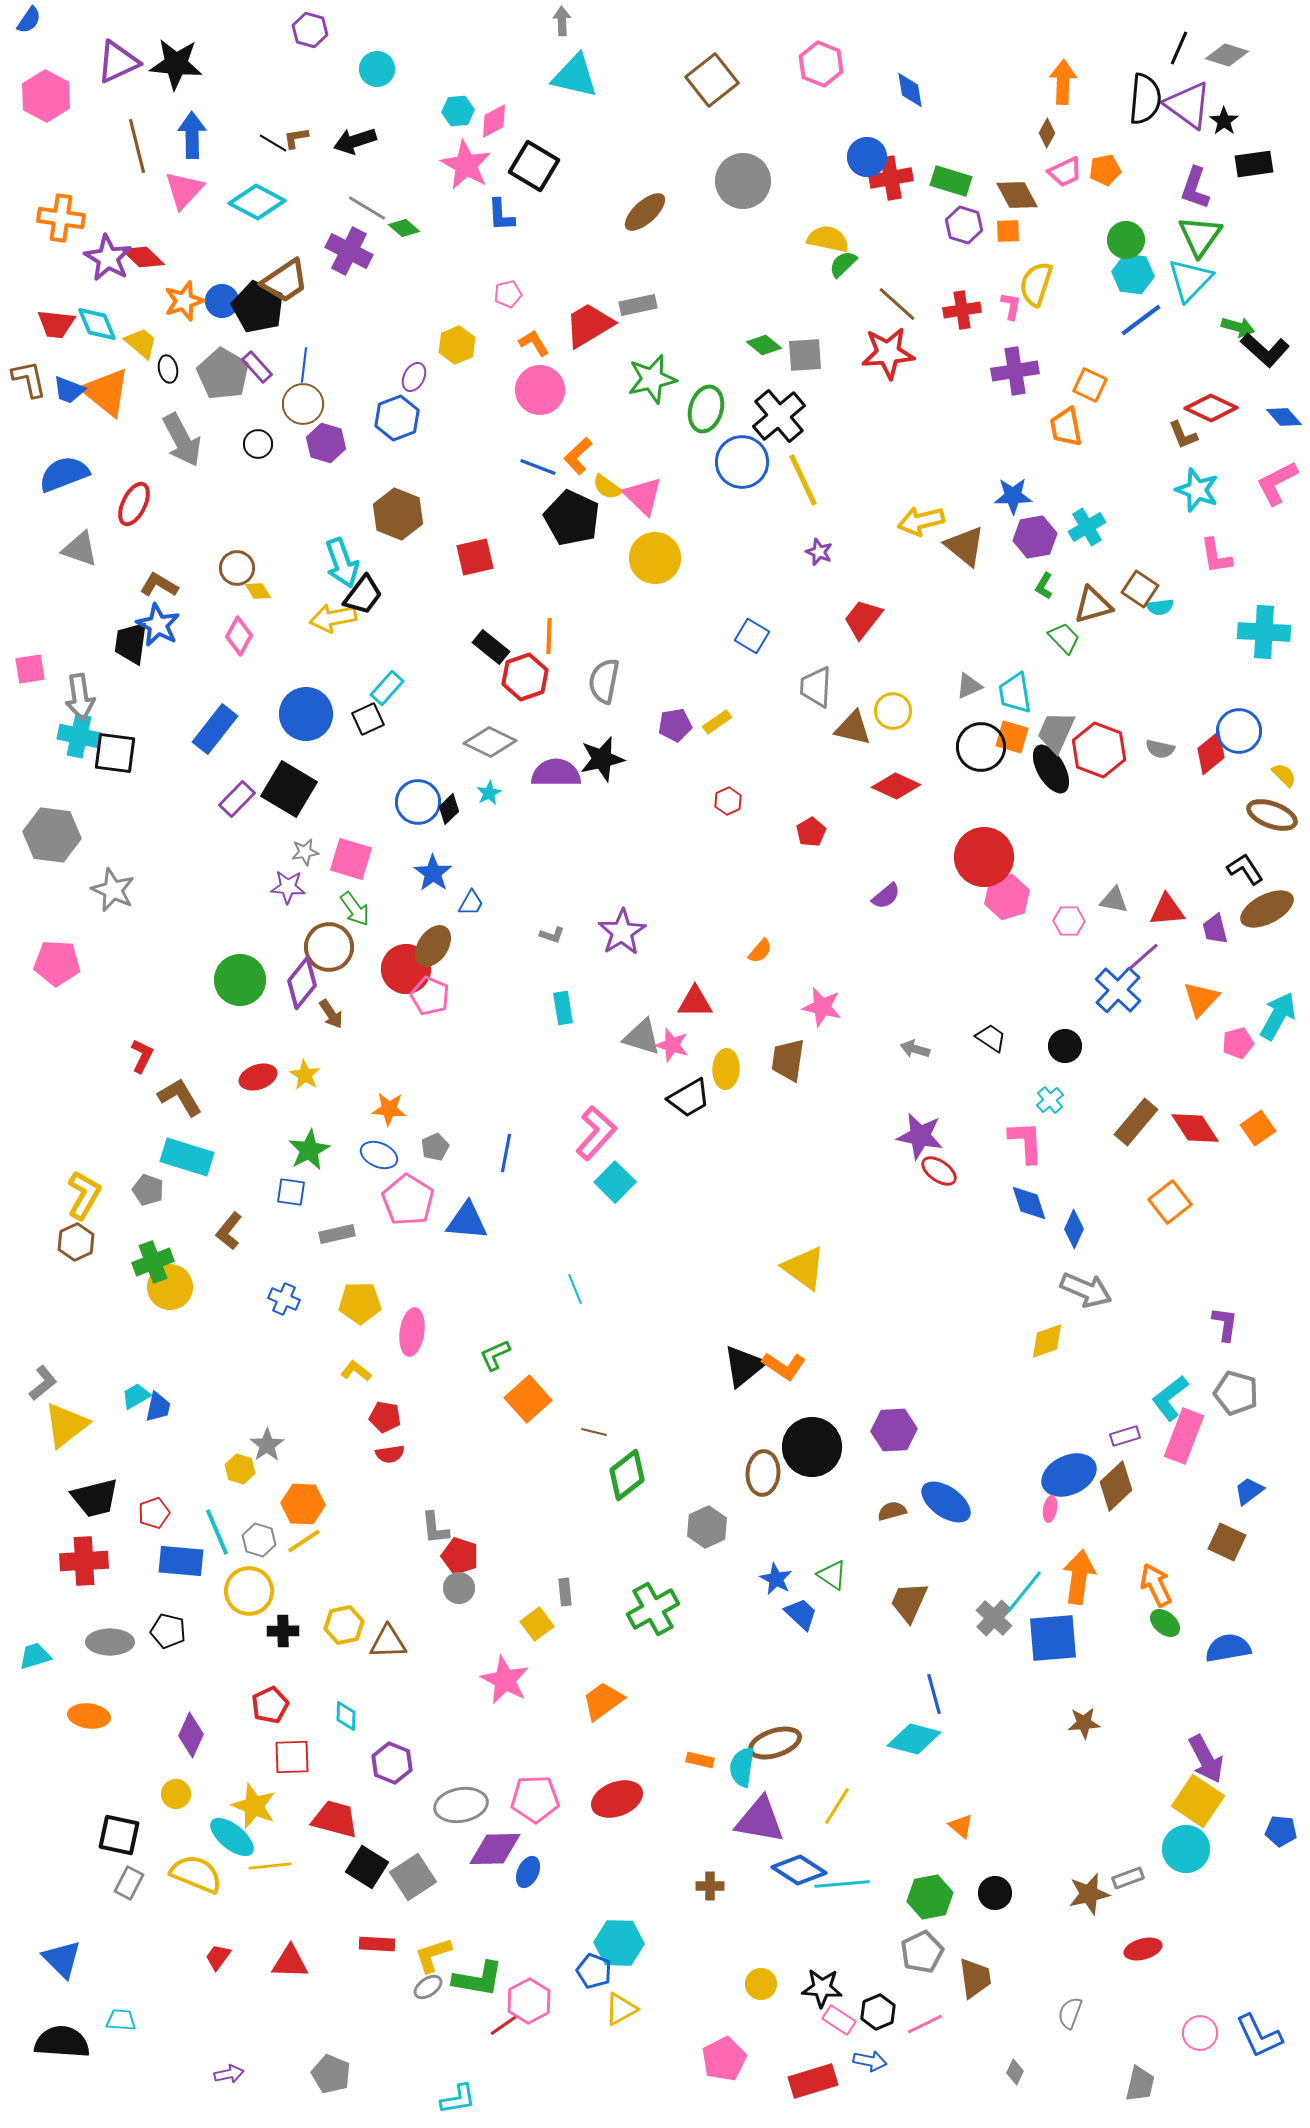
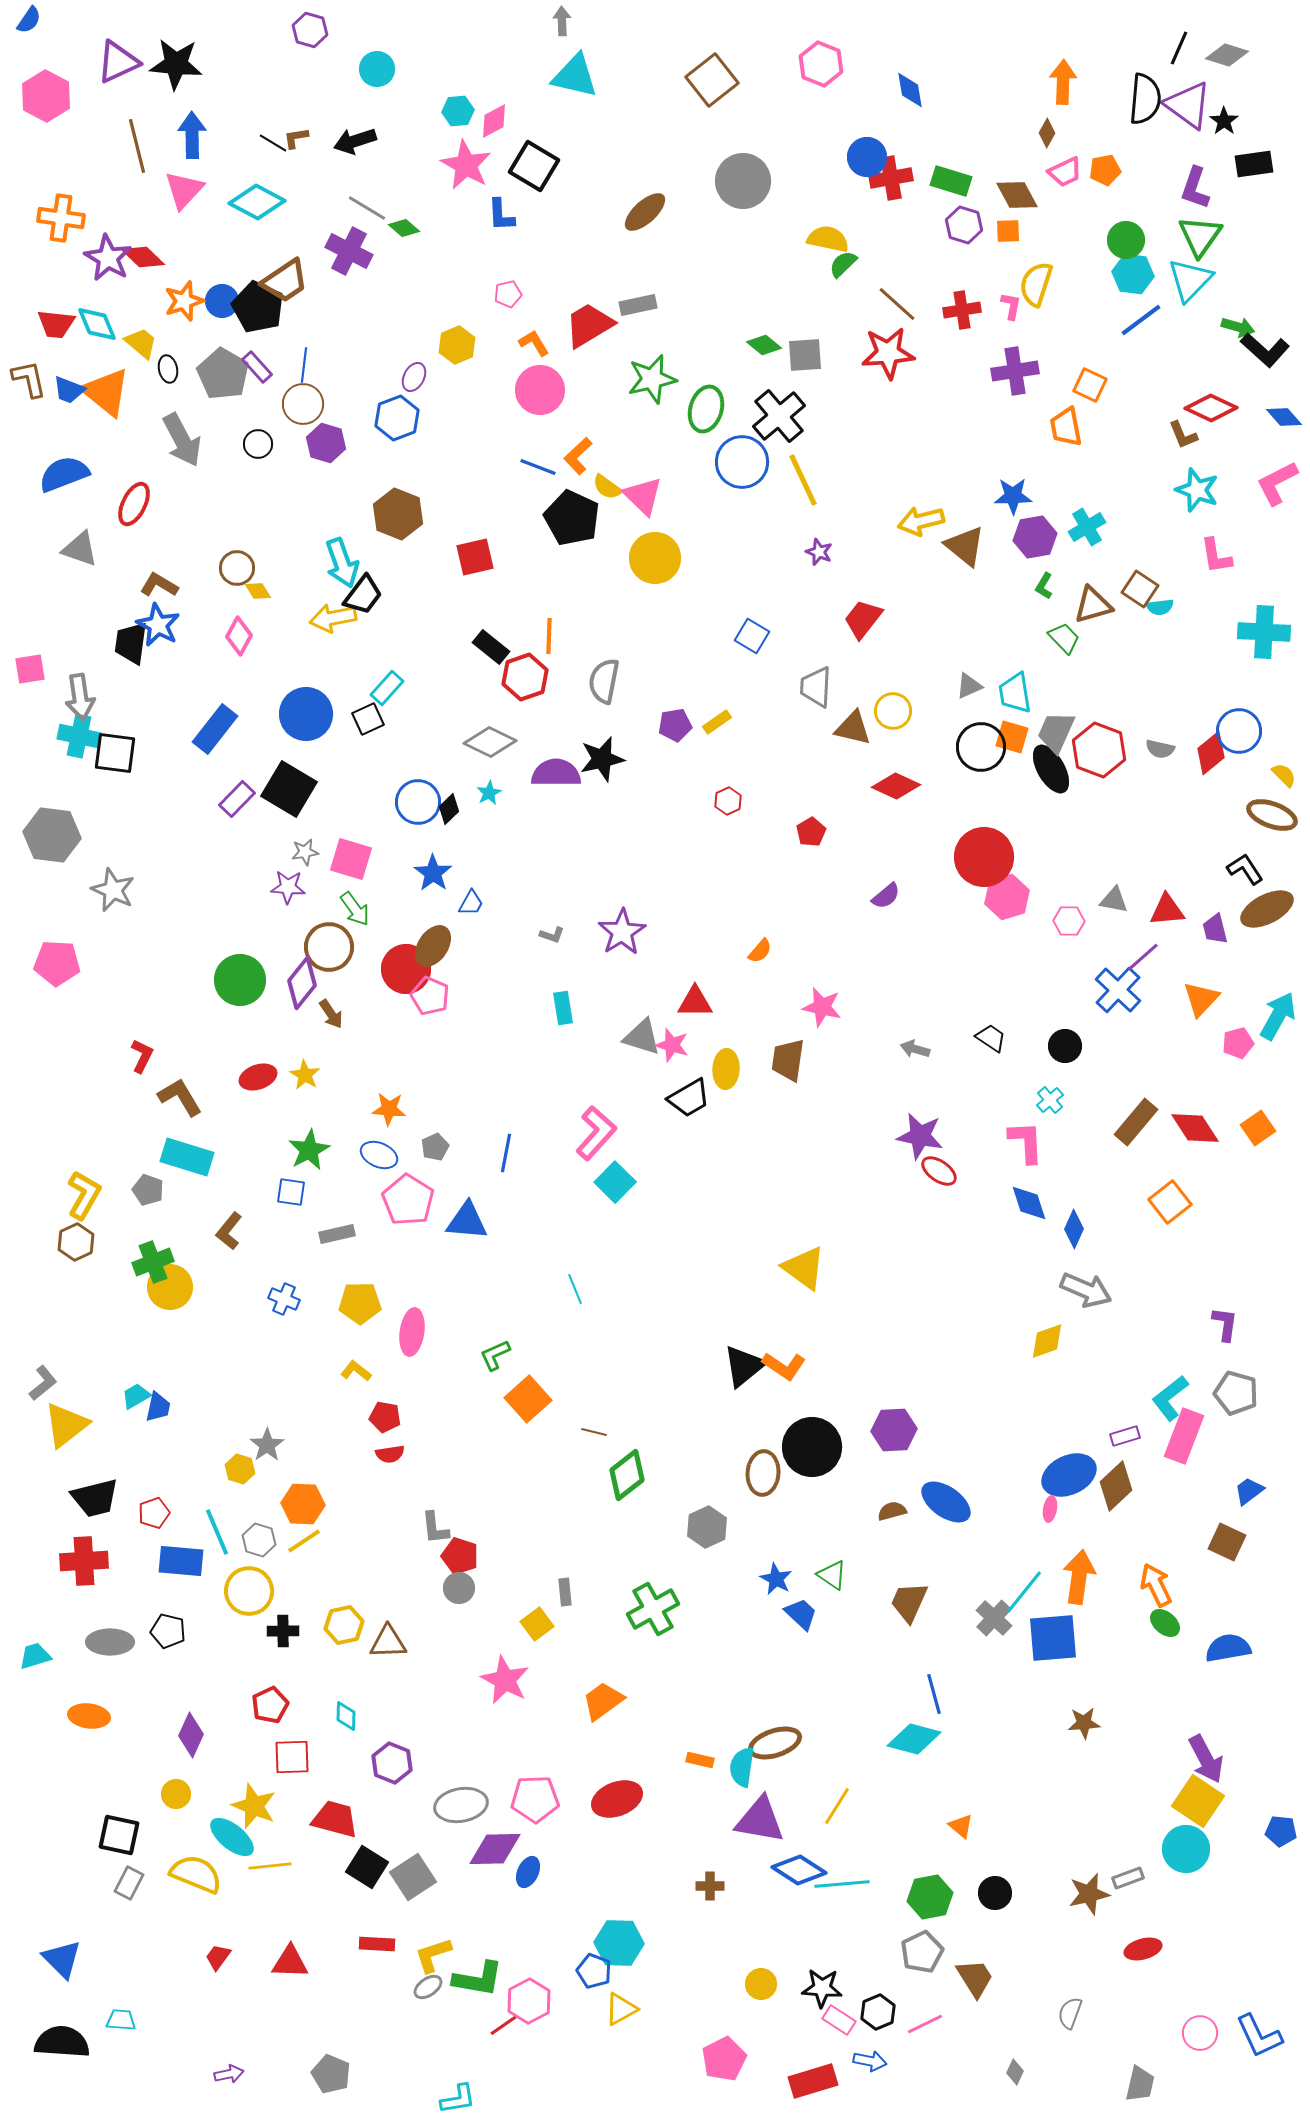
brown trapezoid at (975, 1978): rotated 24 degrees counterclockwise
